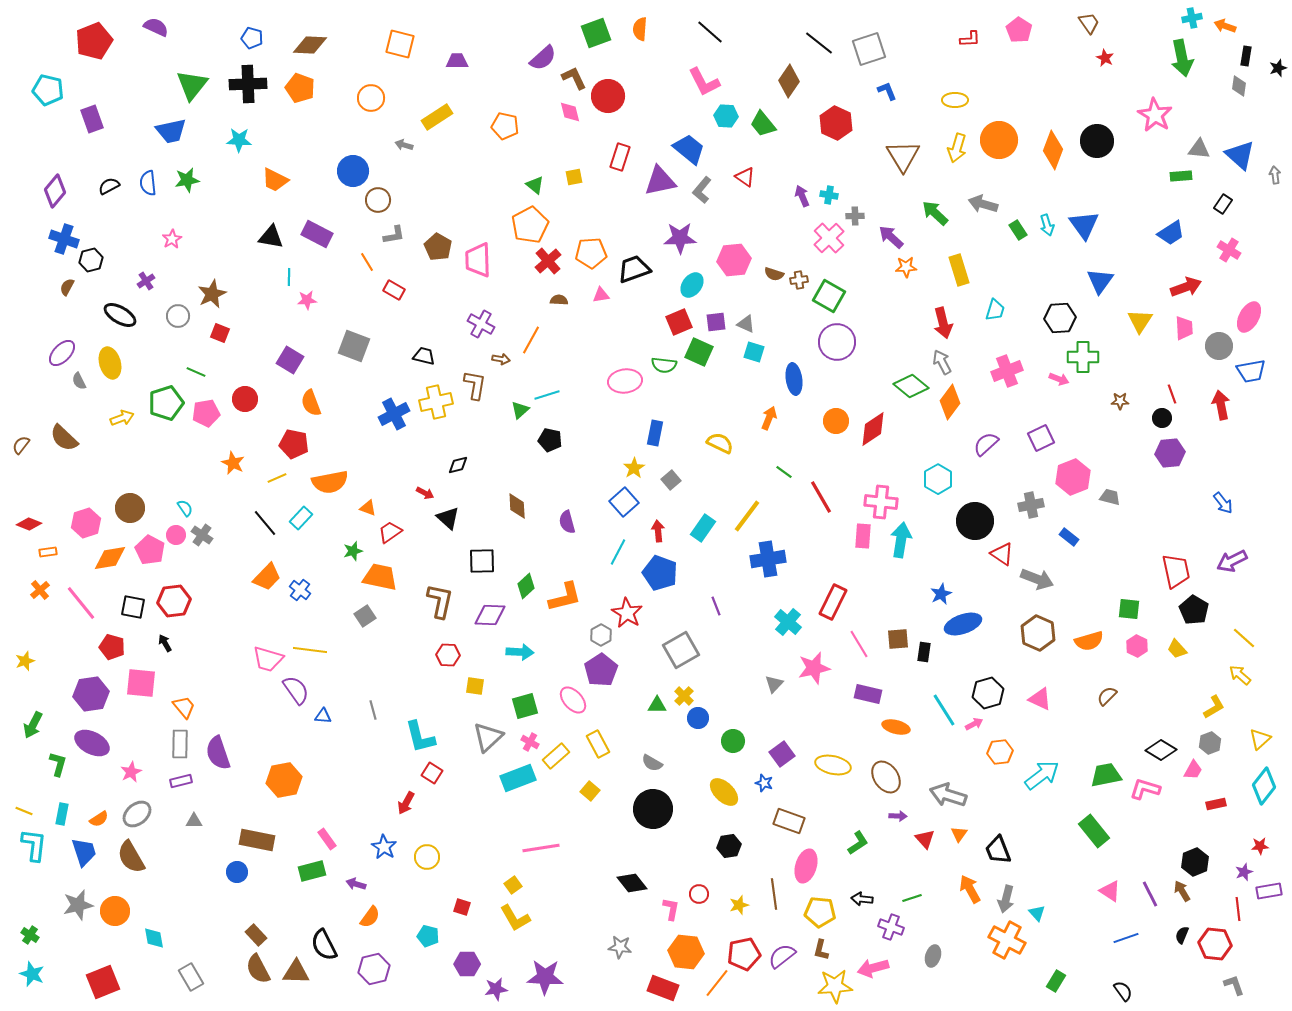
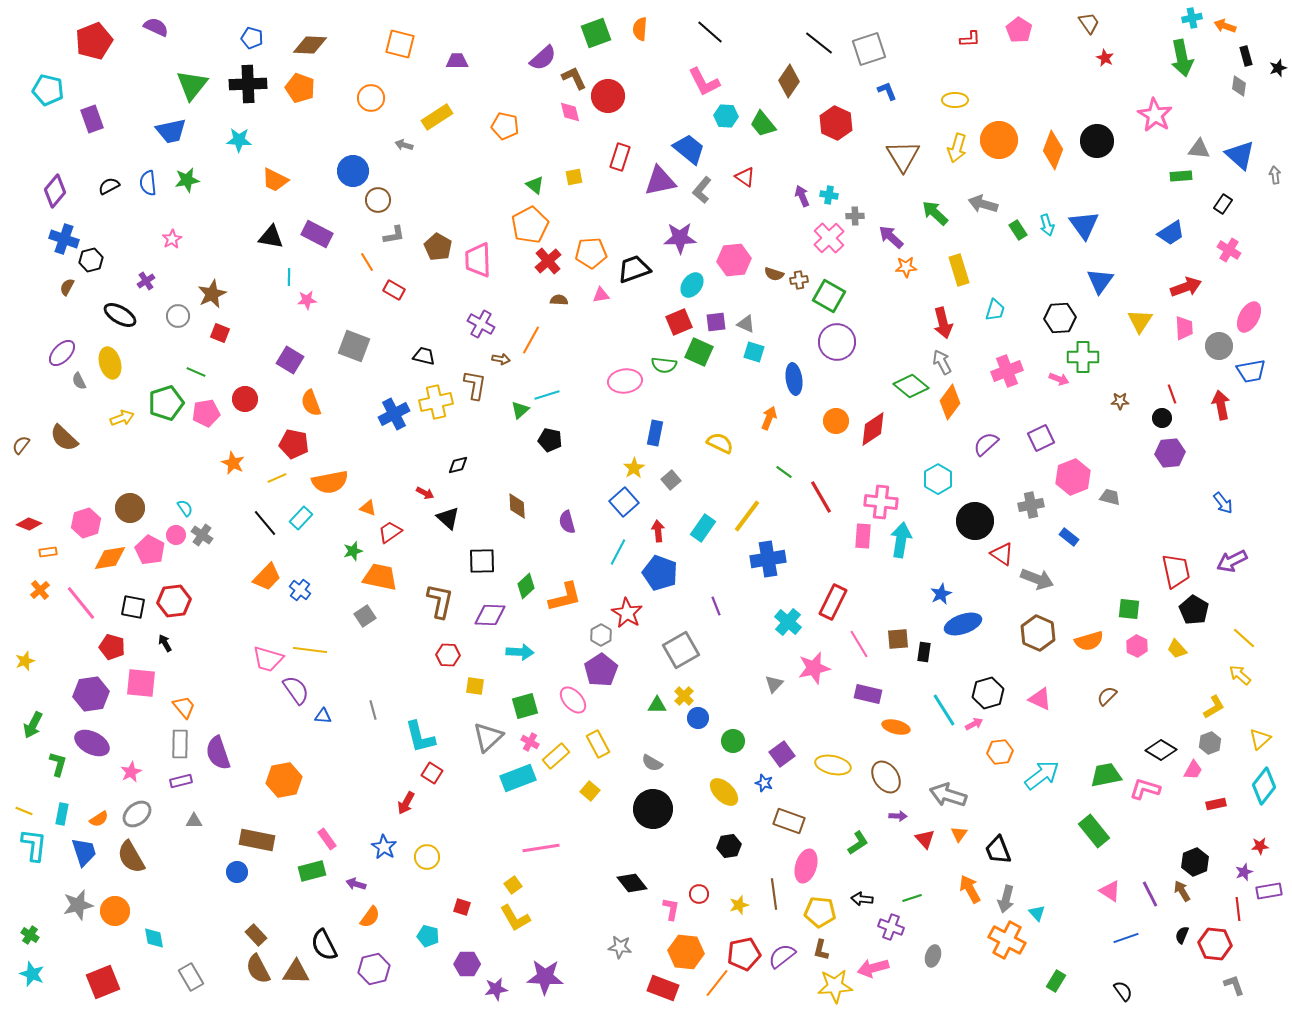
black rectangle at (1246, 56): rotated 24 degrees counterclockwise
